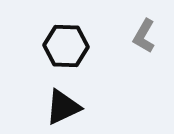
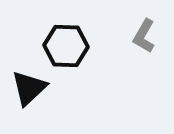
black triangle: moved 34 px left, 19 px up; rotated 18 degrees counterclockwise
